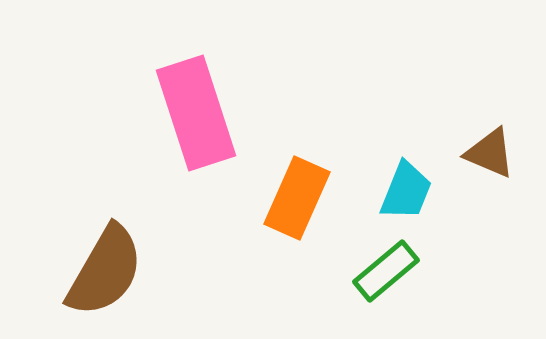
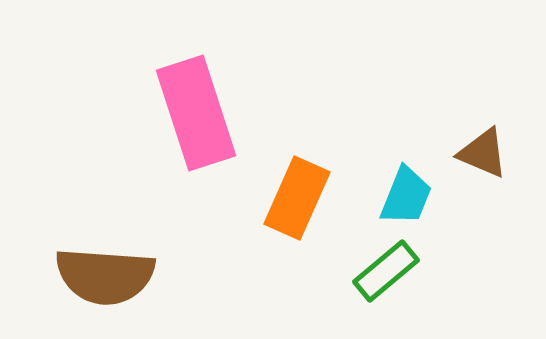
brown triangle: moved 7 px left
cyan trapezoid: moved 5 px down
brown semicircle: moved 5 px down; rotated 64 degrees clockwise
